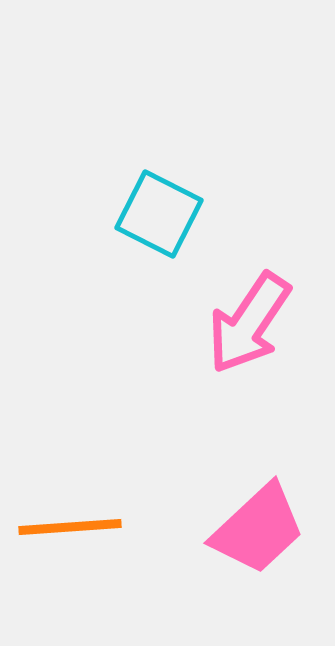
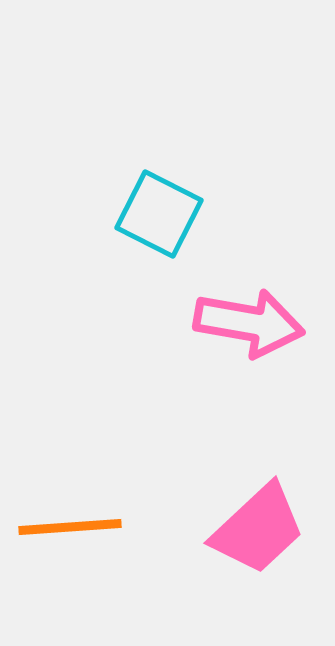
pink arrow: rotated 114 degrees counterclockwise
